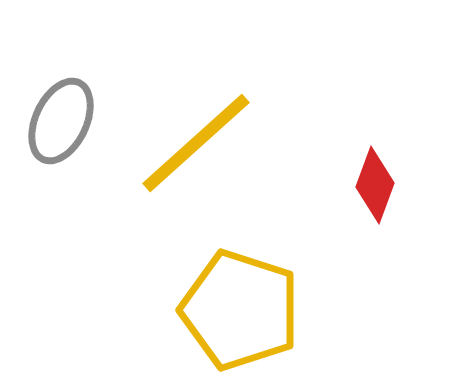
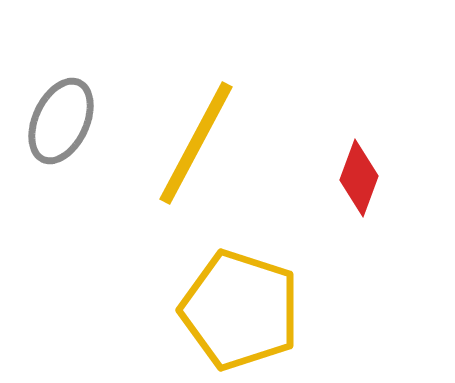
yellow line: rotated 20 degrees counterclockwise
red diamond: moved 16 px left, 7 px up
